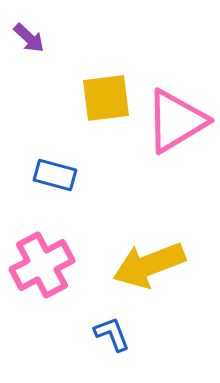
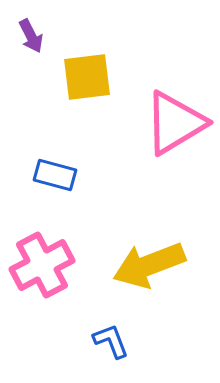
purple arrow: moved 2 px right, 2 px up; rotated 20 degrees clockwise
yellow square: moved 19 px left, 21 px up
pink triangle: moved 1 px left, 2 px down
blue L-shape: moved 1 px left, 7 px down
